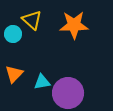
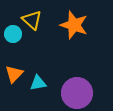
orange star: rotated 20 degrees clockwise
cyan triangle: moved 4 px left, 1 px down
purple circle: moved 9 px right
